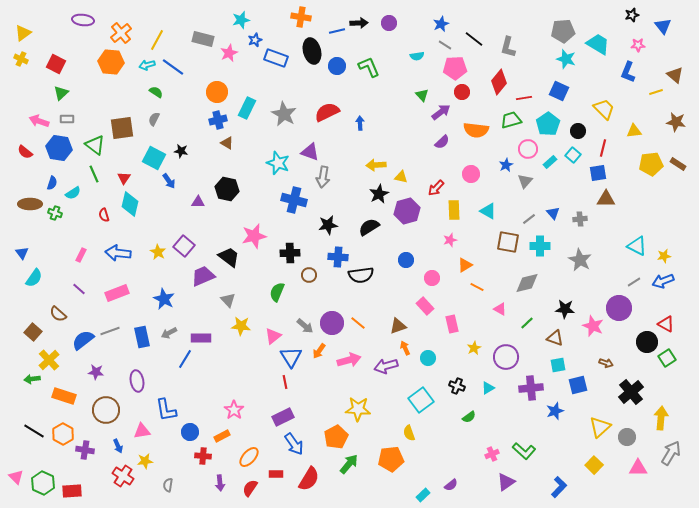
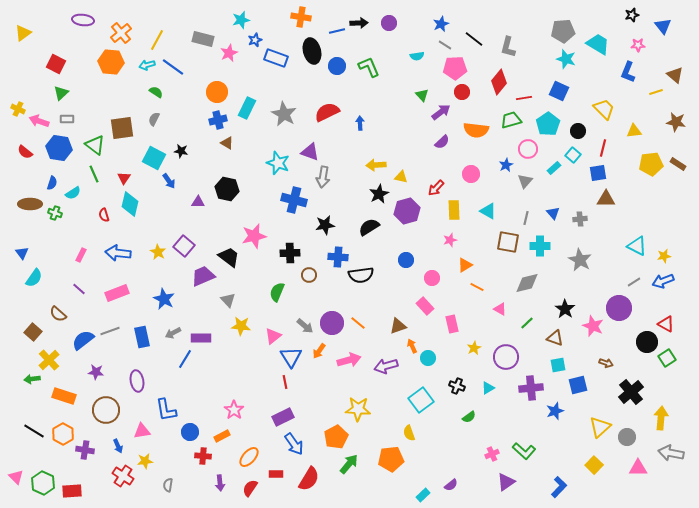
yellow cross at (21, 59): moved 3 px left, 50 px down
cyan rectangle at (550, 162): moved 4 px right, 6 px down
gray line at (529, 219): moved 3 px left, 1 px up; rotated 40 degrees counterclockwise
black star at (328, 225): moved 3 px left
black star at (565, 309): rotated 30 degrees clockwise
gray arrow at (169, 333): moved 4 px right
orange arrow at (405, 348): moved 7 px right, 2 px up
gray arrow at (671, 453): rotated 110 degrees counterclockwise
